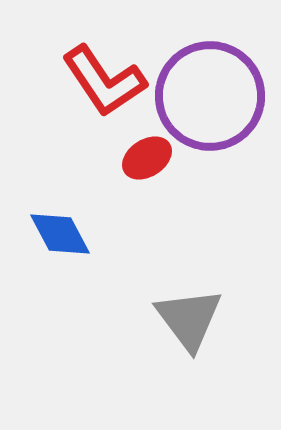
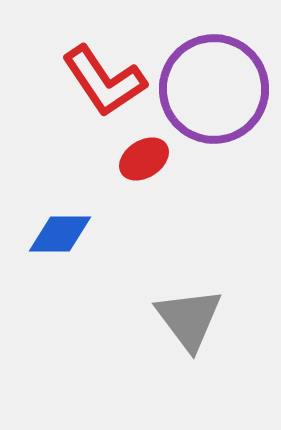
purple circle: moved 4 px right, 7 px up
red ellipse: moved 3 px left, 1 px down
blue diamond: rotated 62 degrees counterclockwise
